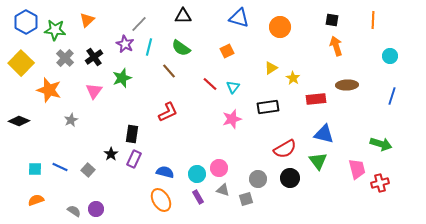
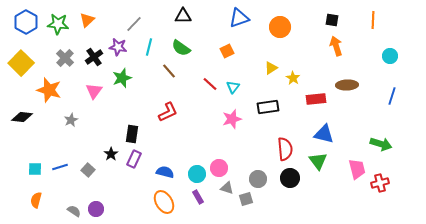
blue triangle at (239, 18): rotated 35 degrees counterclockwise
gray line at (139, 24): moved 5 px left
green star at (55, 30): moved 3 px right, 6 px up
purple star at (125, 44): moved 7 px left, 3 px down; rotated 18 degrees counterclockwise
black diamond at (19, 121): moved 3 px right, 4 px up; rotated 15 degrees counterclockwise
red semicircle at (285, 149): rotated 65 degrees counterclockwise
blue line at (60, 167): rotated 42 degrees counterclockwise
gray triangle at (223, 190): moved 4 px right, 2 px up
orange semicircle at (36, 200): rotated 56 degrees counterclockwise
orange ellipse at (161, 200): moved 3 px right, 2 px down
